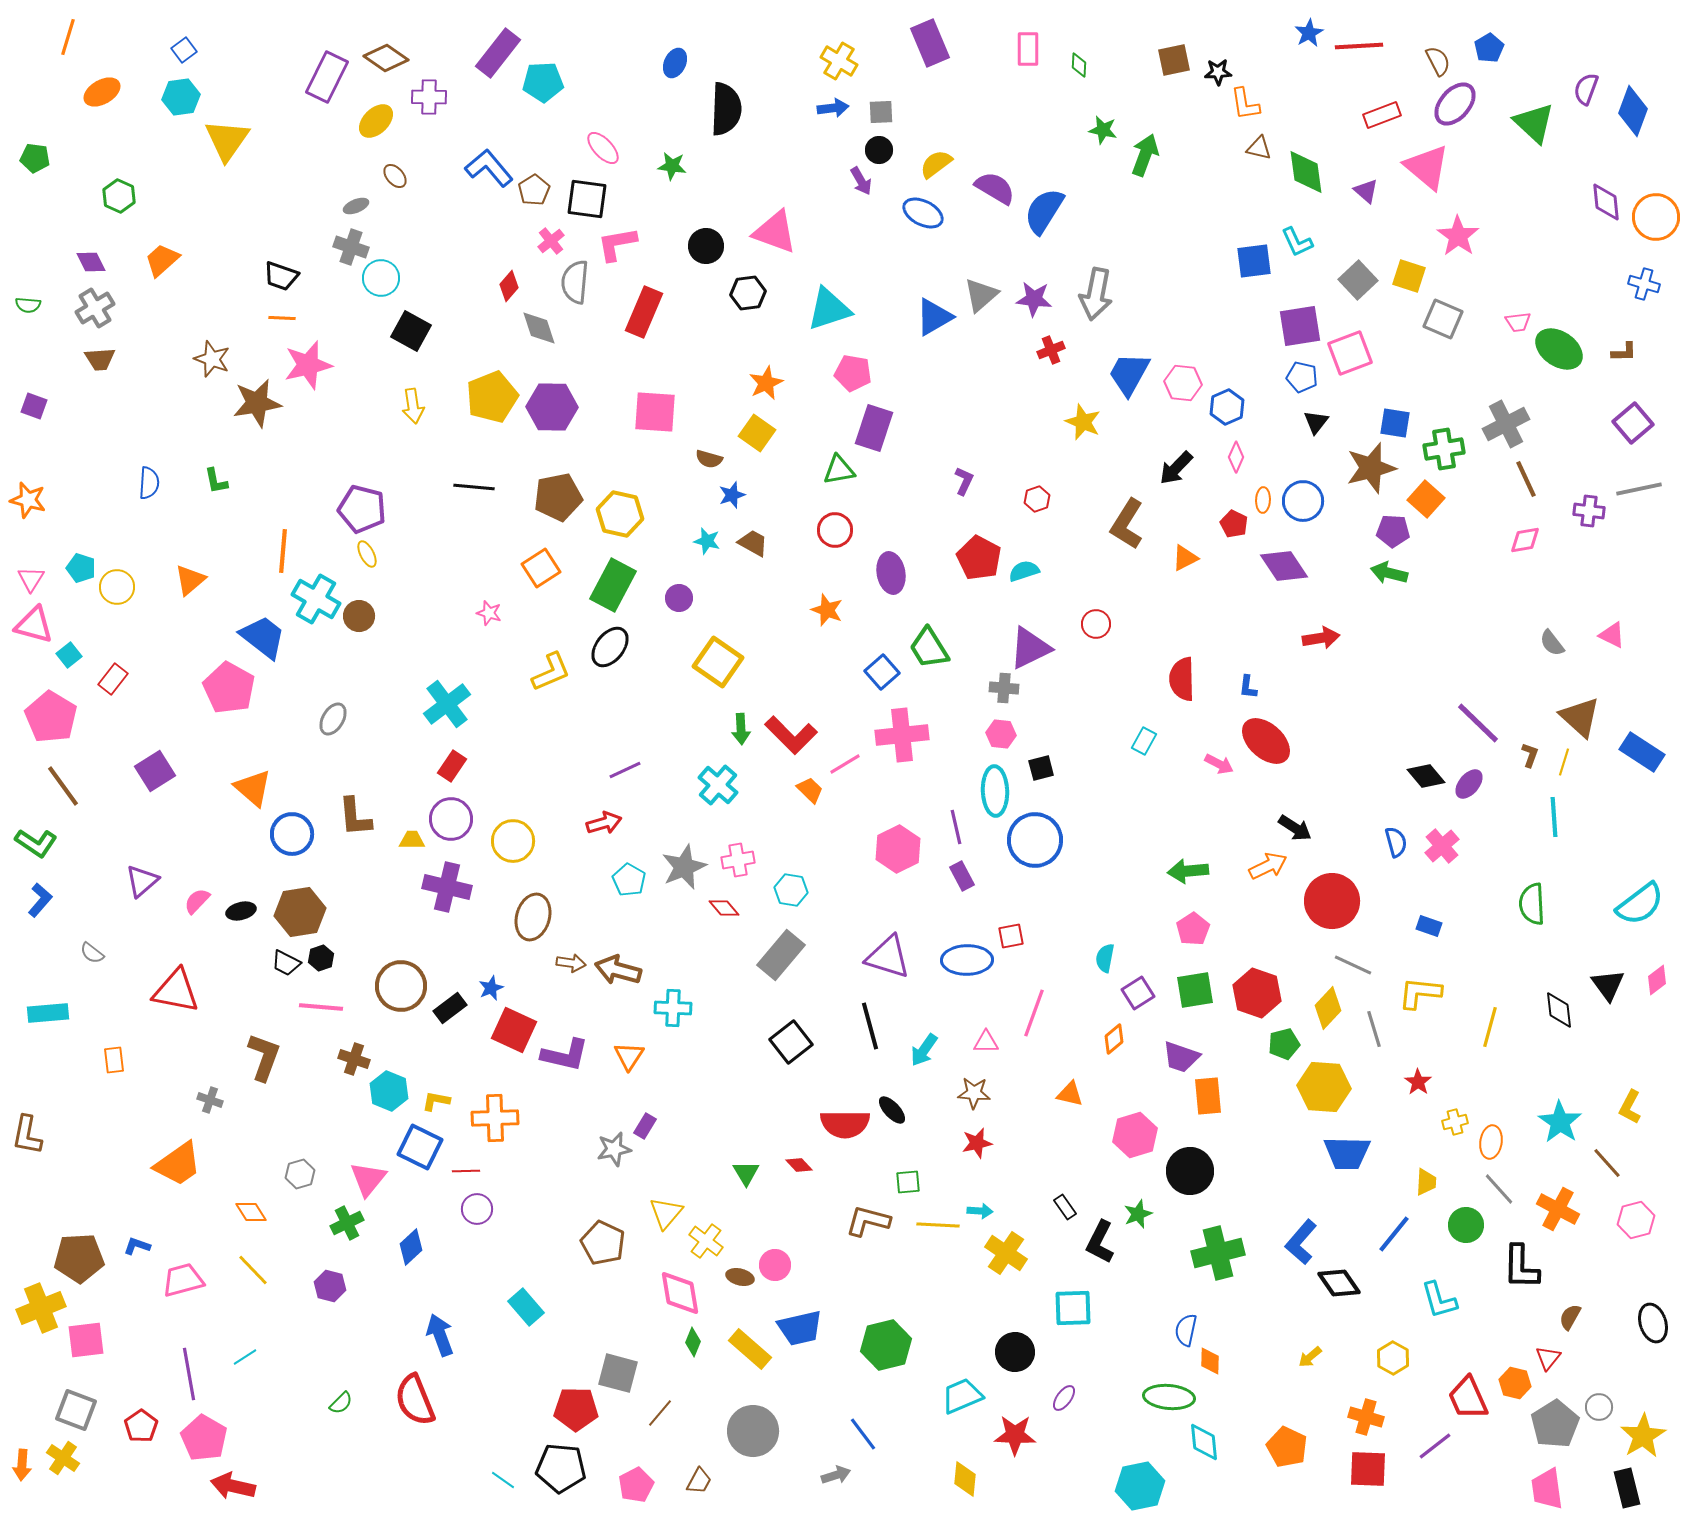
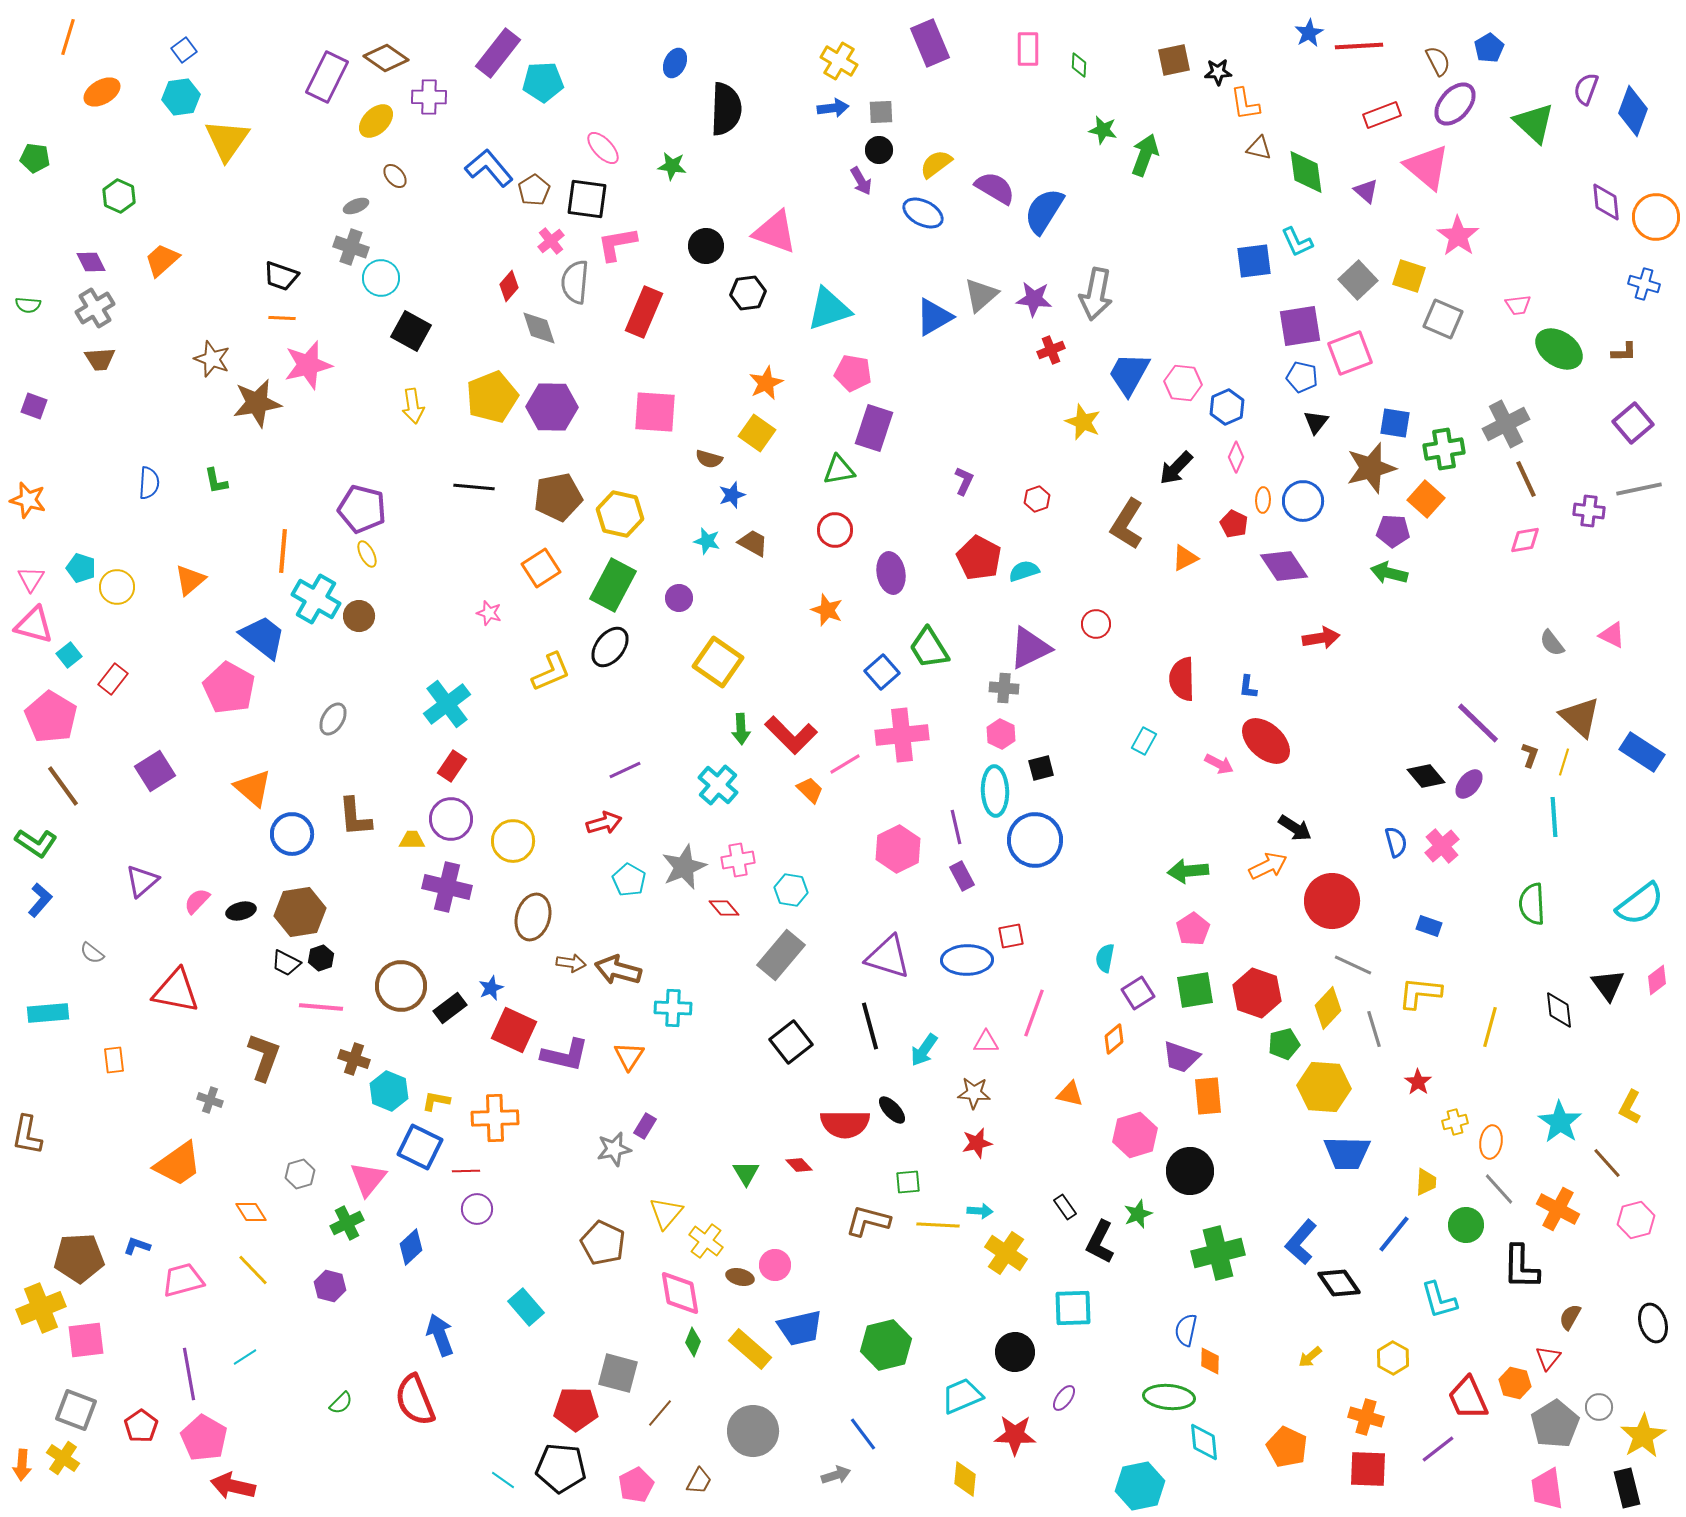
pink trapezoid at (1518, 322): moved 17 px up
pink hexagon at (1001, 734): rotated 20 degrees clockwise
purple line at (1435, 1446): moved 3 px right, 3 px down
